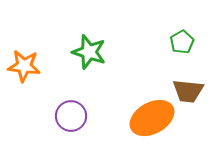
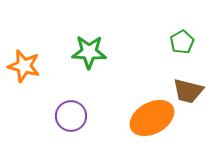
green star: rotated 16 degrees counterclockwise
orange star: rotated 8 degrees clockwise
brown trapezoid: rotated 8 degrees clockwise
